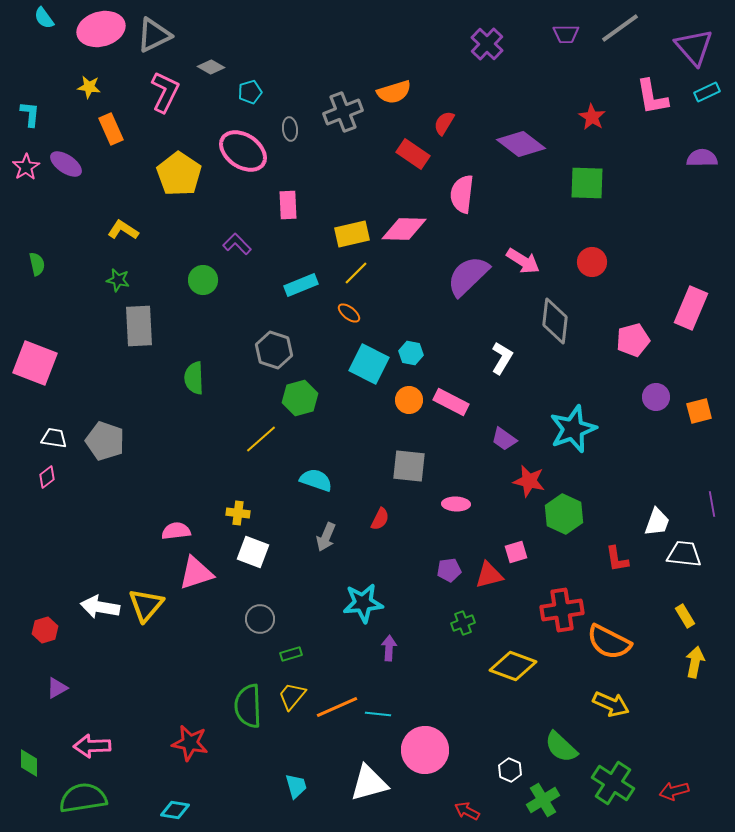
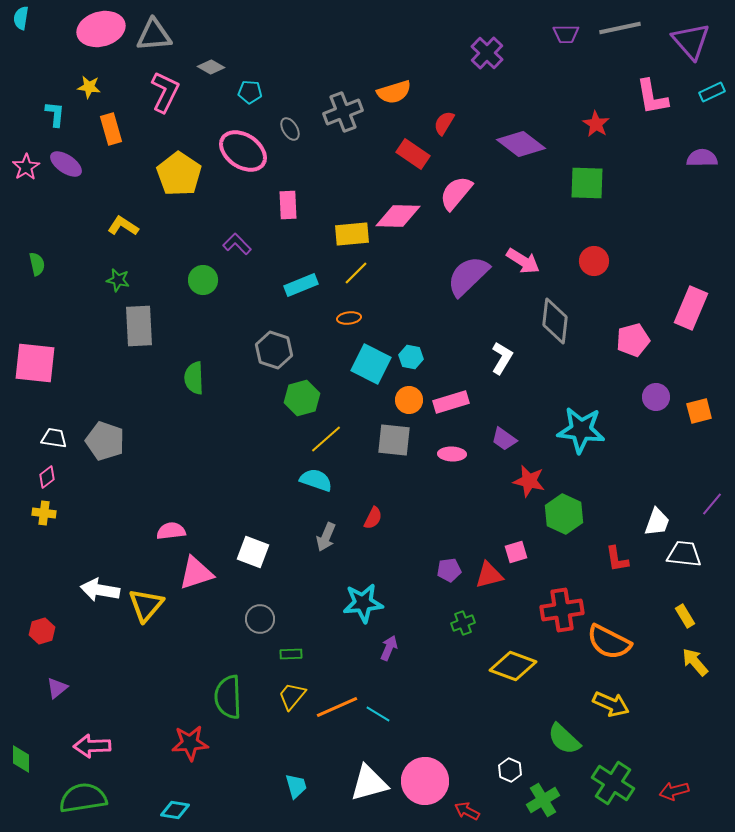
cyan semicircle at (44, 18): moved 23 px left; rotated 45 degrees clockwise
gray line at (620, 28): rotated 24 degrees clockwise
gray triangle at (154, 35): rotated 21 degrees clockwise
purple cross at (487, 44): moved 9 px down
purple triangle at (694, 47): moved 3 px left, 6 px up
cyan pentagon at (250, 92): rotated 20 degrees clockwise
cyan rectangle at (707, 92): moved 5 px right
cyan L-shape at (30, 114): moved 25 px right
red star at (592, 117): moved 4 px right, 7 px down
orange rectangle at (111, 129): rotated 8 degrees clockwise
gray ellipse at (290, 129): rotated 25 degrees counterclockwise
pink semicircle at (462, 194): moved 6 px left, 1 px up; rotated 33 degrees clockwise
pink diamond at (404, 229): moved 6 px left, 13 px up
yellow L-shape at (123, 230): moved 4 px up
yellow rectangle at (352, 234): rotated 8 degrees clockwise
red circle at (592, 262): moved 2 px right, 1 px up
orange ellipse at (349, 313): moved 5 px down; rotated 45 degrees counterclockwise
cyan hexagon at (411, 353): moved 4 px down
pink square at (35, 363): rotated 15 degrees counterclockwise
cyan square at (369, 364): moved 2 px right
green hexagon at (300, 398): moved 2 px right
pink rectangle at (451, 402): rotated 44 degrees counterclockwise
cyan star at (573, 429): moved 8 px right, 1 px down; rotated 27 degrees clockwise
yellow line at (261, 439): moved 65 px right
gray square at (409, 466): moved 15 px left, 26 px up
pink ellipse at (456, 504): moved 4 px left, 50 px up
purple line at (712, 504): rotated 50 degrees clockwise
yellow cross at (238, 513): moved 194 px left
red semicircle at (380, 519): moved 7 px left, 1 px up
pink semicircle at (176, 531): moved 5 px left
white arrow at (100, 607): moved 17 px up
red hexagon at (45, 630): moved 3 px left, 1 px down
purple arrow at (389, 648): rotated 20 degrees clockwise
green rectangle at (291, 654): rotated 15 degrees clockwise
yellow arrow at (695, 662): rotated 52 degrees counterclockwise
purple triangle at (57, 688): rotated 10 degrees counterclockwise
green semicircle at (248, 706): moved 20 px left, 9 px up
cyan line at (378, 714): rotated 25 degrees clockwise
red star at (190, 743): rotated 15 degrees counterclockwise
green semicircle at (561, 747): moved 3 px right, 8 px up
pink circle at (425, 750): moved 31 px down
green diamond at (29, 763): moved 8 px left, 4 px up
